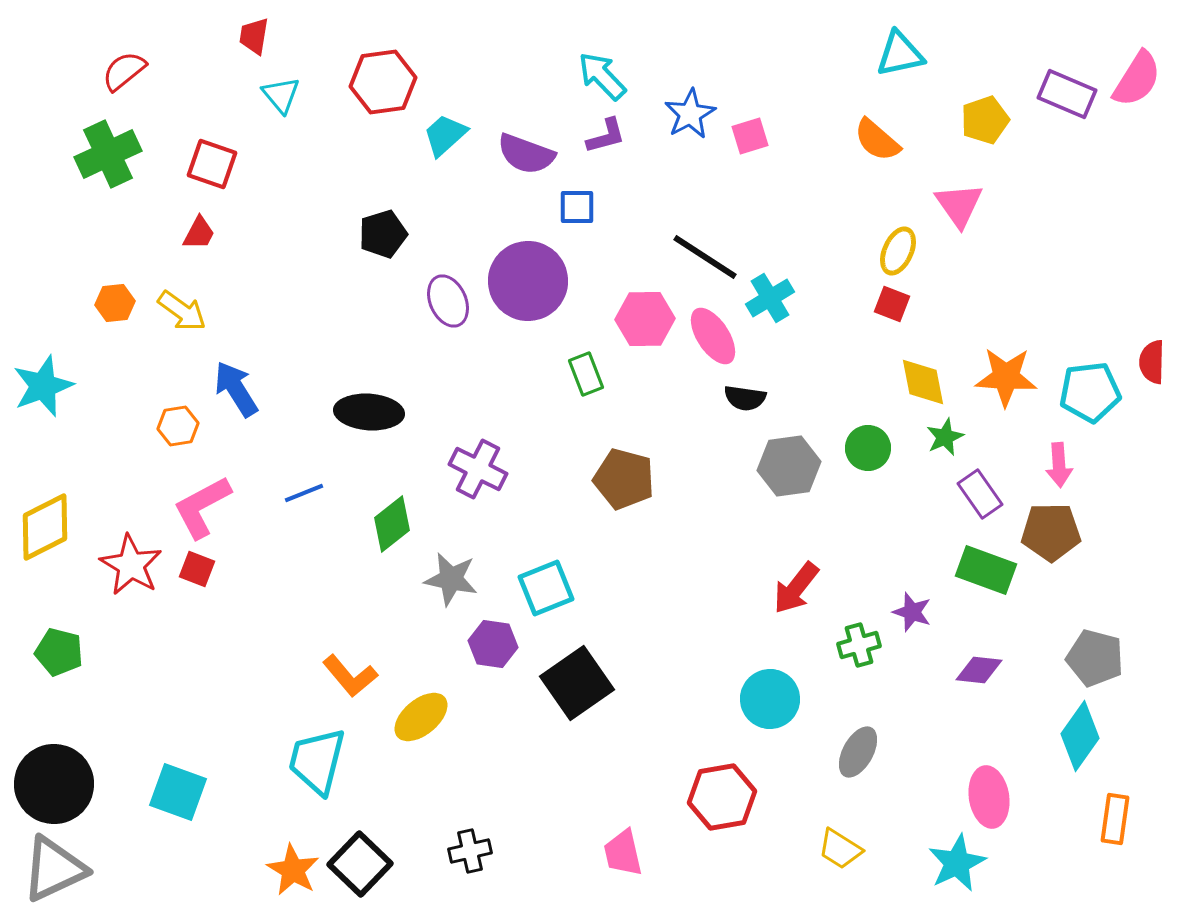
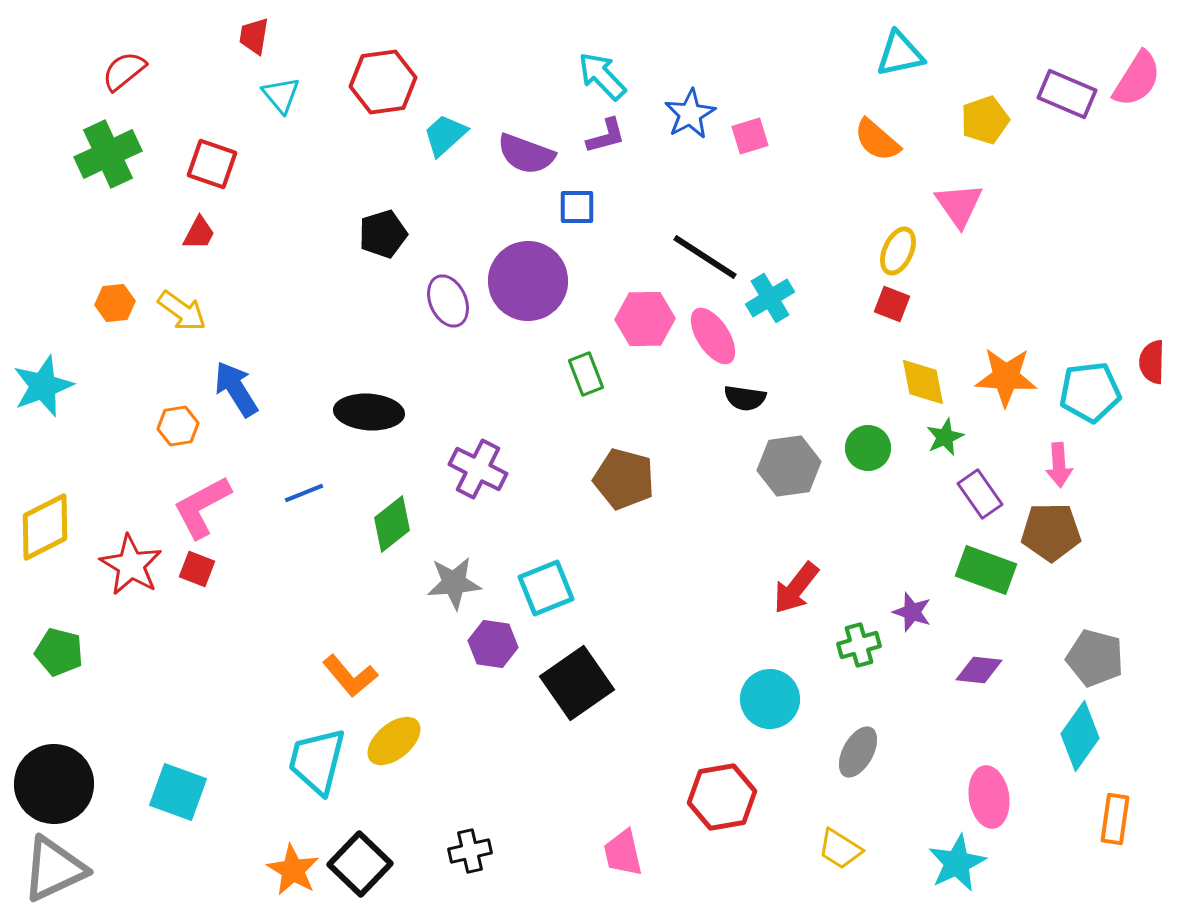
gray star at (451, 579): moved 3 px right, 4 px down; rotated 16 degrees counterclockwise
yellow ellipse at (421, 717): moved 27 px left, 24 px down
